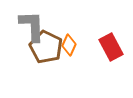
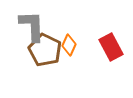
brown pentagon: moved 1 px left, 3 px down
